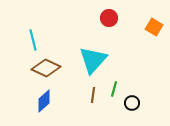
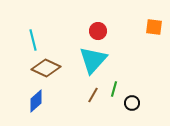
red circle: moved 11 px left, 13 px down
orange square: rotated 24 degrees counterclockwise
brown line: rotated 21 degrees clockwise
blue diamond: moved 8 px left
